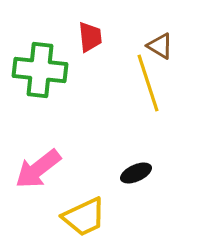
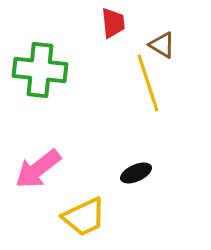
red trapezoid: moved 23 px right, 14 px up
brown triangle: moved 2 px right, 1 px up
